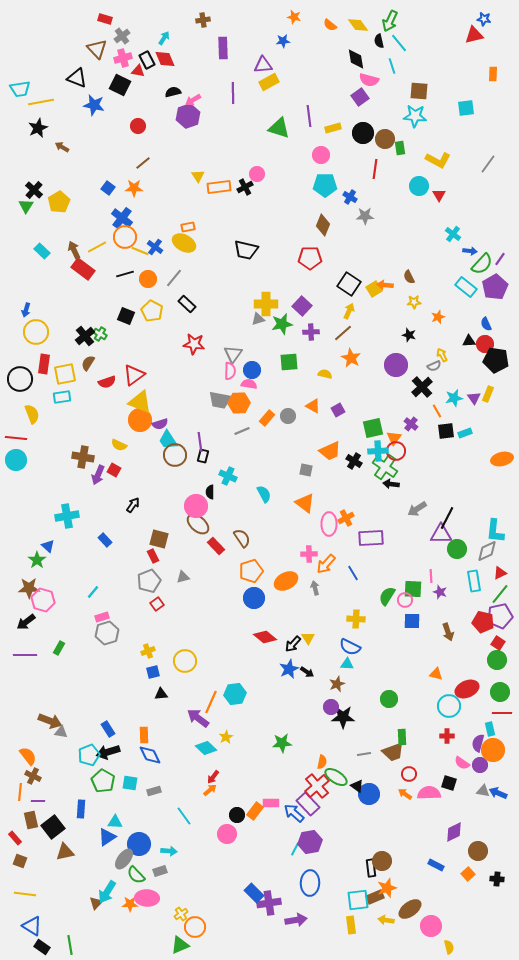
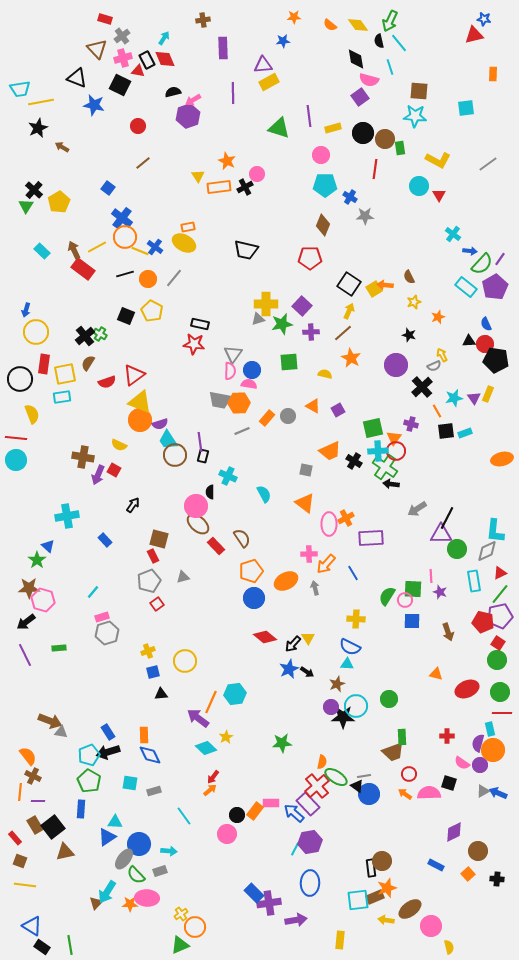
orange star at (294, 17): rotated 16 degrees counterclockwise
cyan line at (392, 66): moved 2 px left, 1 px down
gray line at (488, 164): rotated 18 degrees clockwise
orange star at (134, 188): moved 93 px right, 27 px up; rotated 24 degrees clockwise
yellow star at (414, 302): rotated 16 degrees counterclockwise
black rectangle at (187, 304): moved 13 px right, 20 px down; rotated 30 degrees counterclockwise
purple cross at (411, 424): rotated 24 degrees counterclockwise
green rectangle at (59, 648): rotated 56 degrees clockwise
purple line at (25, 655): rotated 65 degrees clockwise
cyan circle at (449, 706): moved 93 px left
blue rectangle at (108, 729): moved 3 px down
gray line at (364, 754): moved 22 px down
green pentagon at (103, 781): moved 14 px left
gray triangle at (483, 791): rotated 40 degrees counterclockwise
brown rectangle at (31, 820): moved 4 px right, 5 px down; rotated 18 degrees counterclockwise
yellow line at (25, 894): moved 9 px up
yellow rectangle at (351, 925): moved 11 px left, 15 px down; rotated 12 degrees clockwise
